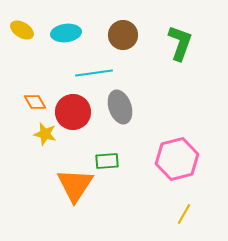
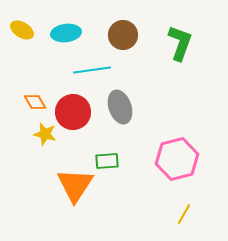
cyan line: moved 2 px left, 3 px up
